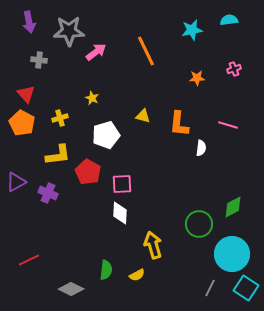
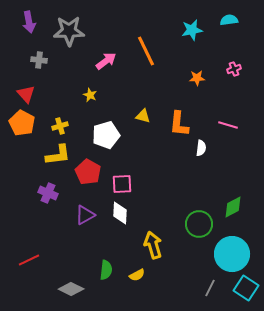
pink arrow: moved 10 px right, 9 px down
yellow star: moved 2 px left, 3 px up
yellow cross: moved 8 px down
purple triangle: moved 69 px right, 33 px down
